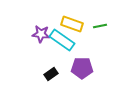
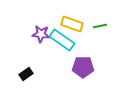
purple pentagon: moved 1 px right, 1 px up
black rectangle: moved 25 px left
